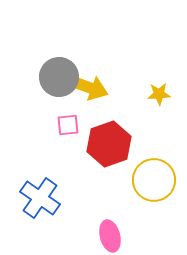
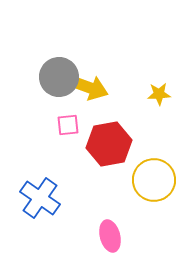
red hexagon: rotated 9 degrees clockwise
